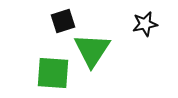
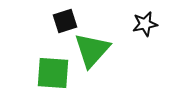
black square: moved 2 px right
green triangle: rotated 9 degrees clockwise
